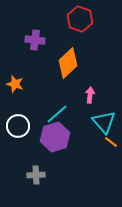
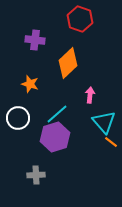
orange star: moved 15 px right
white circle: moved 8 px up
